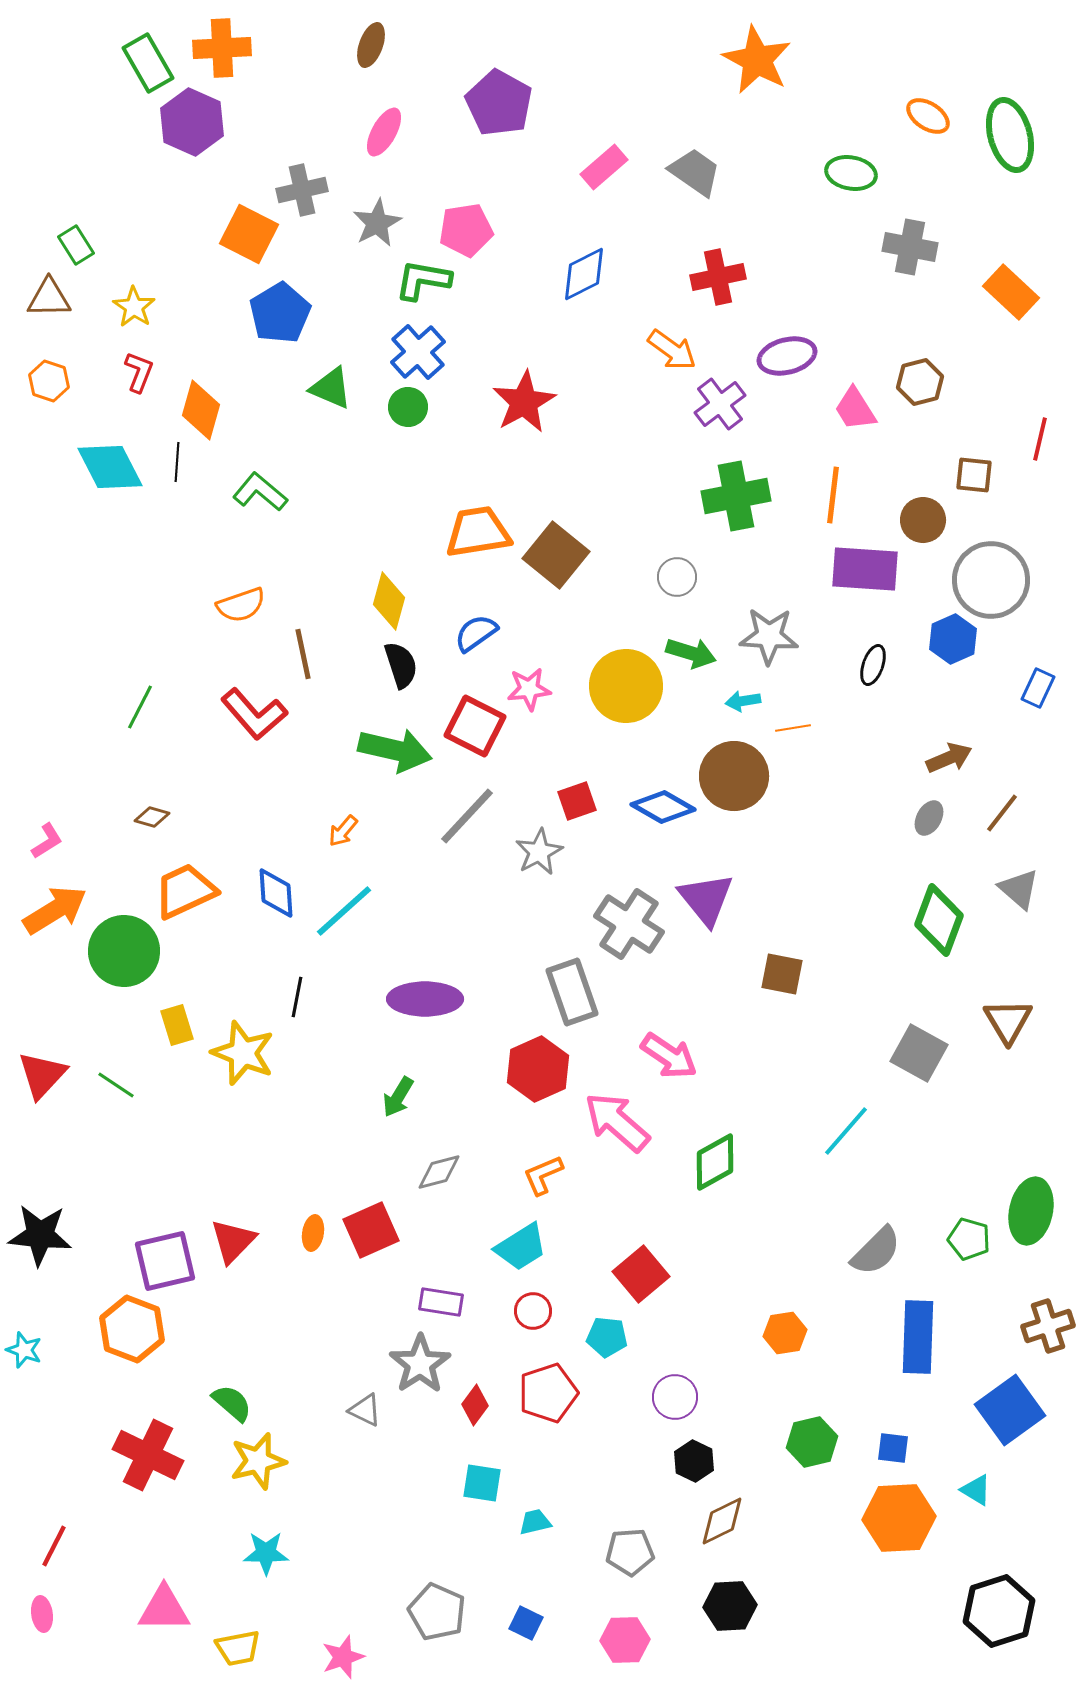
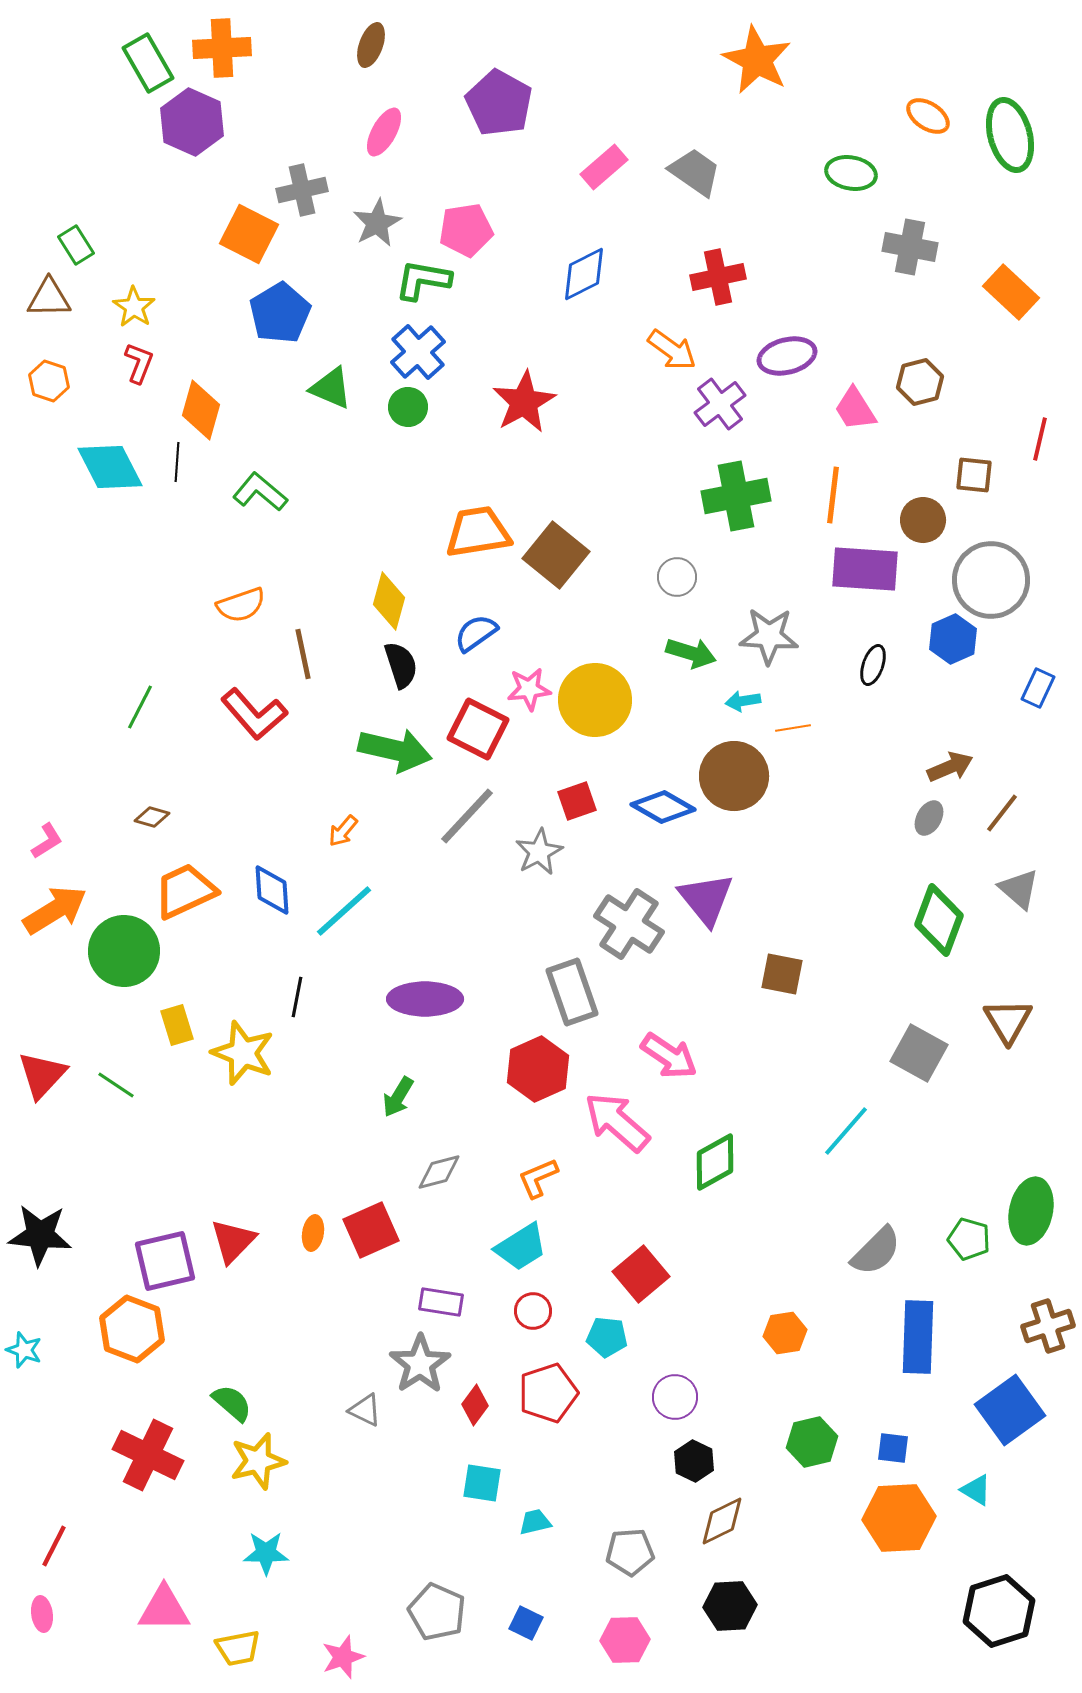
red L-shape at (139, 372): moved 9 px up
yellow circle at (626, 686): moved 31 px left, 14 px down
red square at (475, 726): moved 3 px right, 3 px down
brown arrow at (949, 758): moved 1 px right, 9 px down
blue diamond at (276, 893): moved 4 px left, 3 px up
orange L-shape at (543, 1175): moved 5 px left, 3 px down
